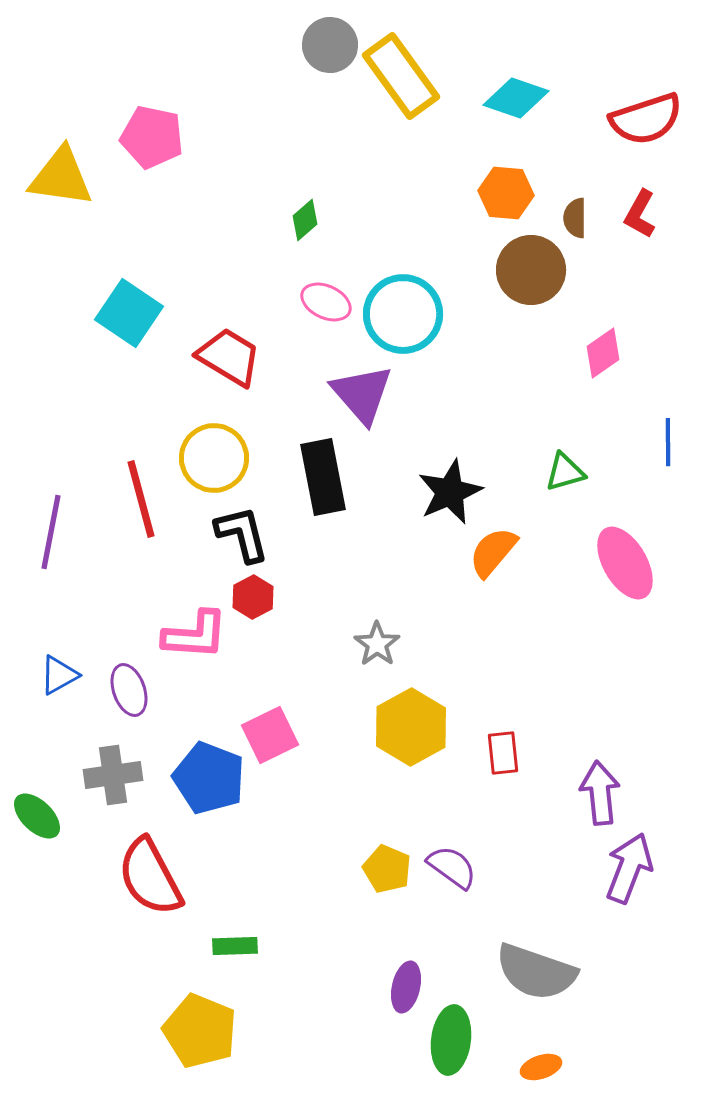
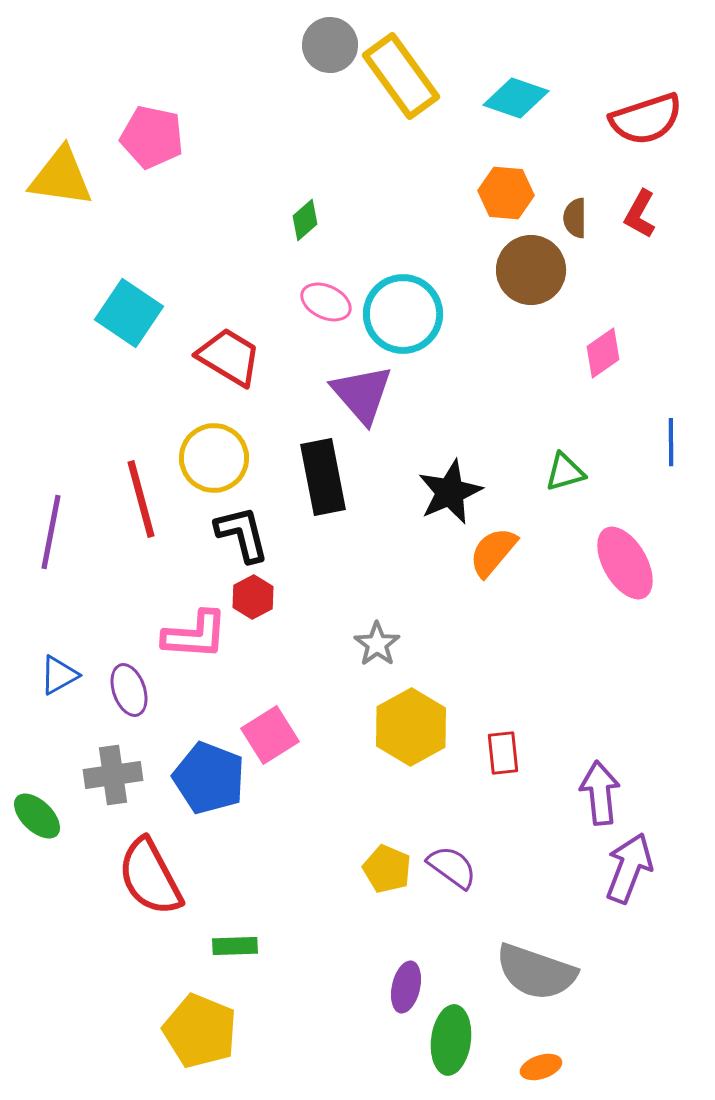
blue line at (668, 442): moved 3 px right
pink square at (270, 735): rotated 6 degrees counterclockwise
